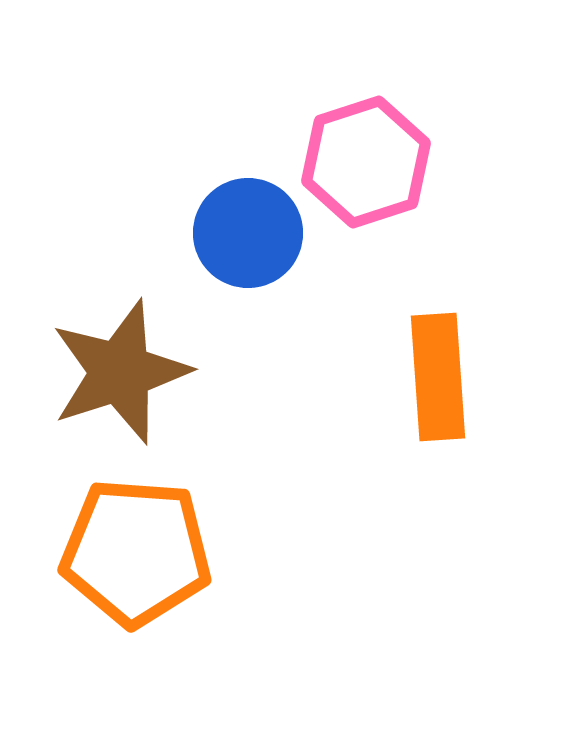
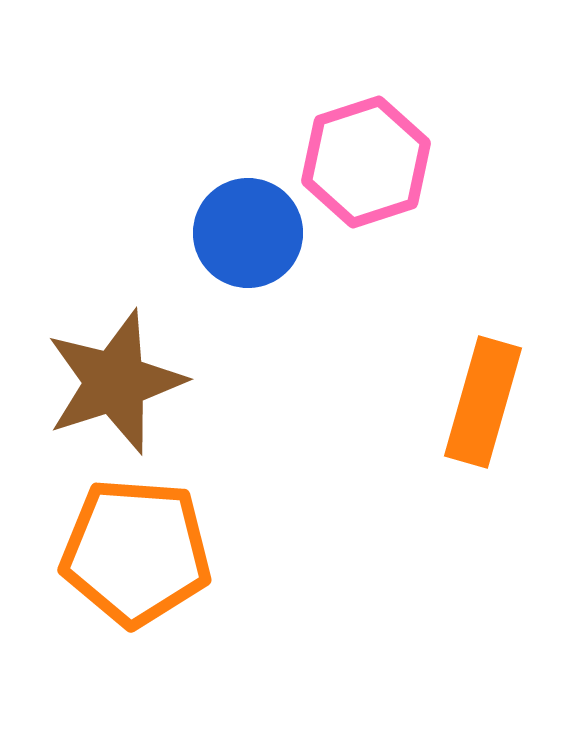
brown star: moved 5 px left, 10 px down
orange rectangle: moved 45 px right, 25 px down; rotated 20 degrees clockwise
